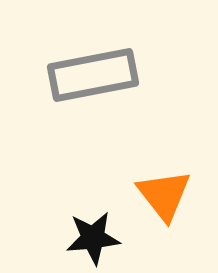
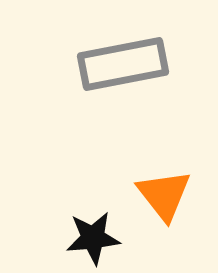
gray rectangle: moved 30 px right, 11 px up
